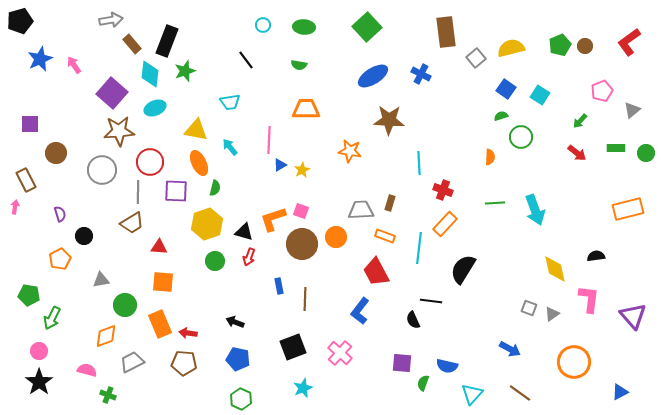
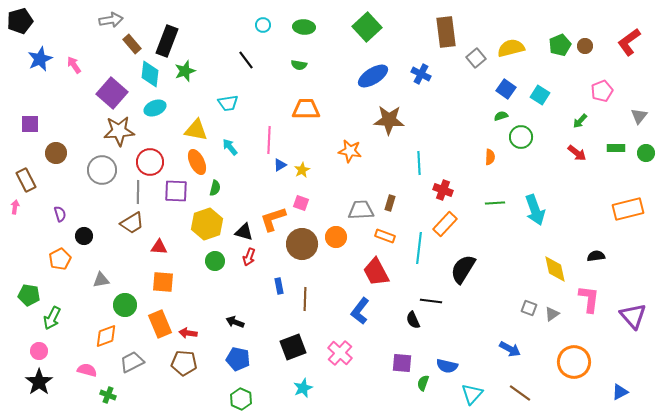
cyan trapezoid at (230, 102): moved 2 px left, 1 px down
gray triangle at (632, 110): moved 7 px right, 6 px down; rotated 12 degrees counterclockwise
orange ellipse at (199, 163): moved 2 px left, 1 px up
pink square at (301, 211): moved 8 px up
